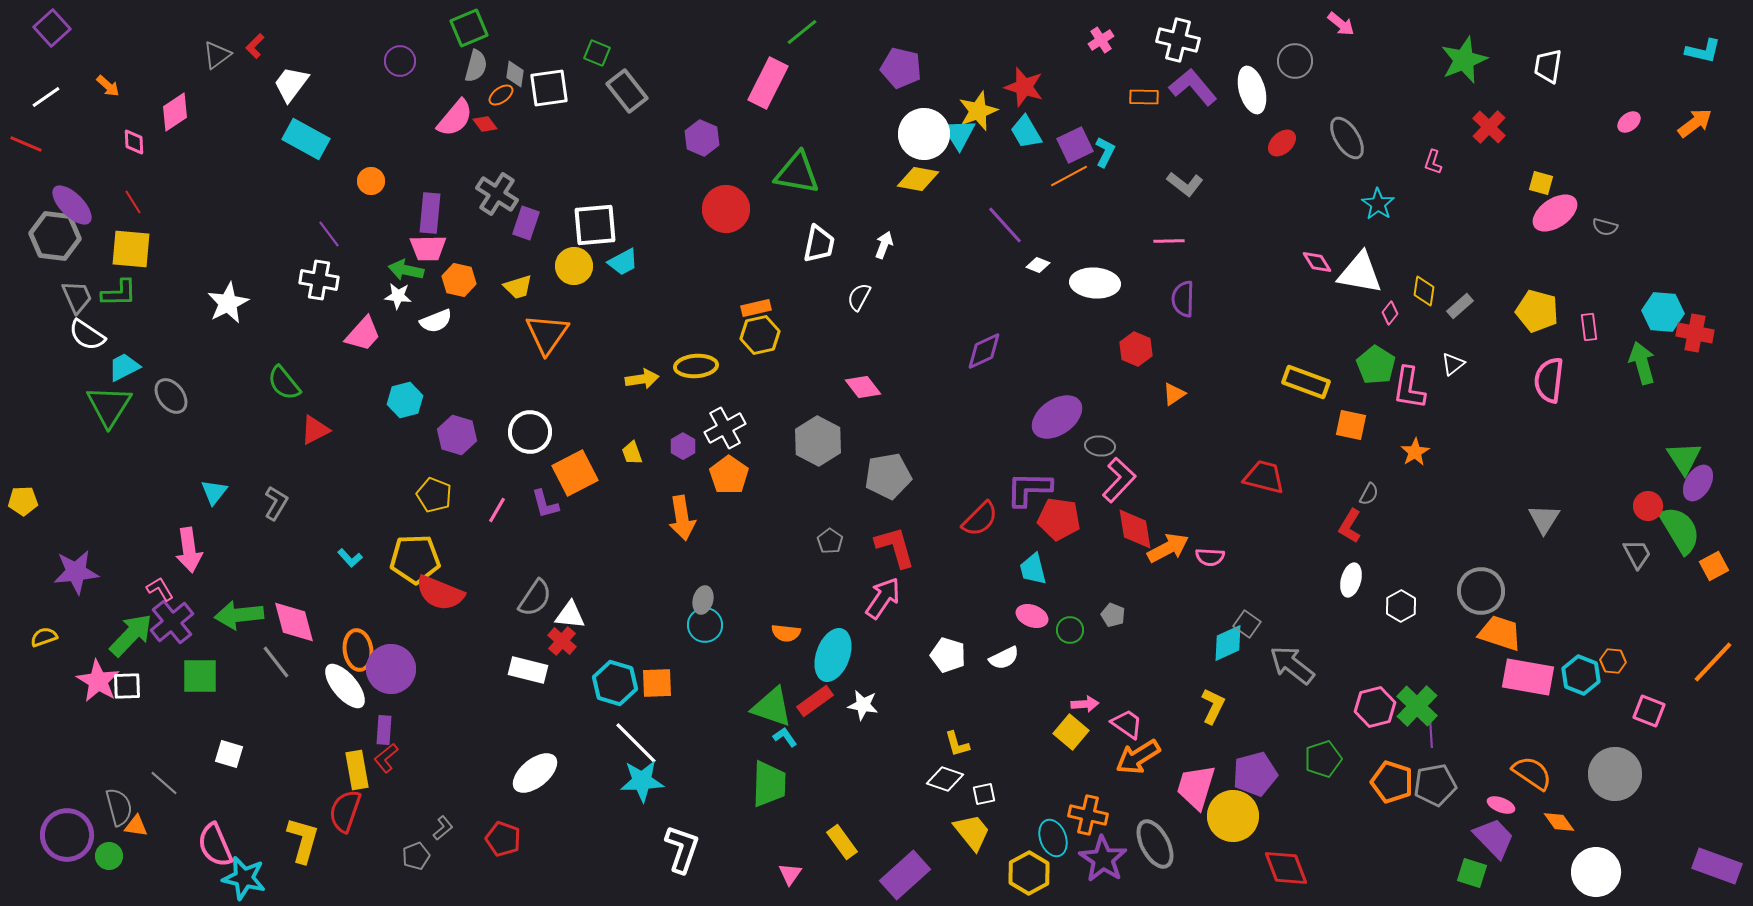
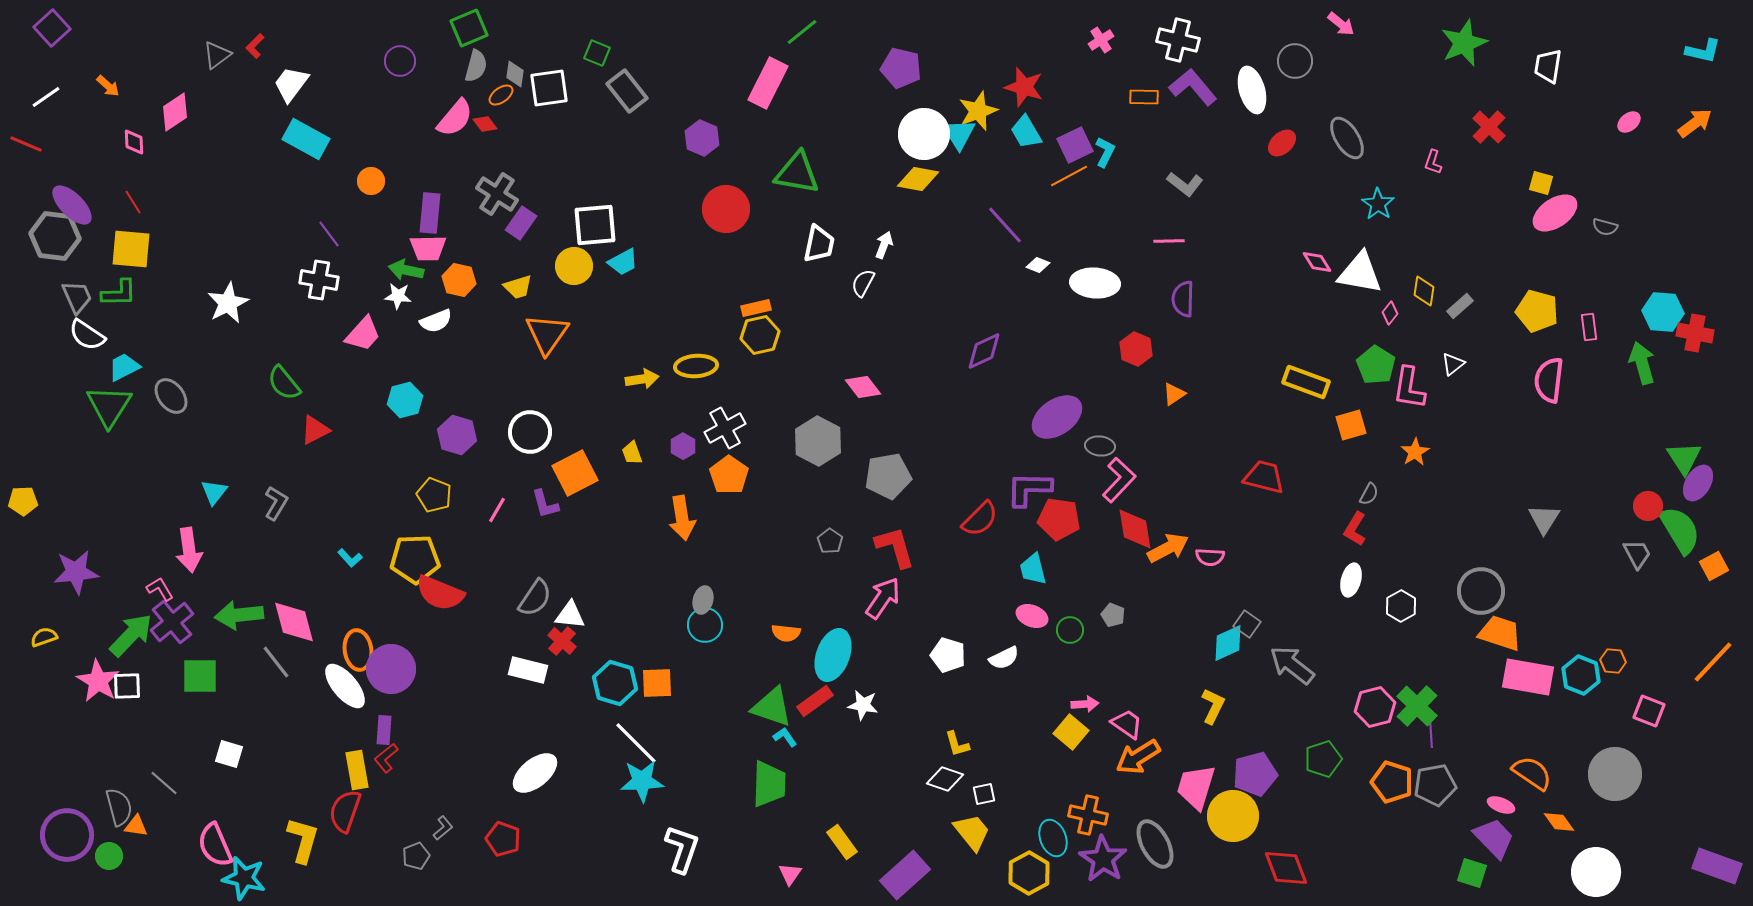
green star at (1464, 60): moved 17 px up
purple rectangle at (526, 223): moved 5 px left; rotated 16 degrees clockwise
white semicircle at (859, 297): moved 4 px right, 14 px up
orange square at (1351, 425): rotated 28 degrees counterclockwise
red L-shape at (1350, 526): moved 5 px right, 3 px down
